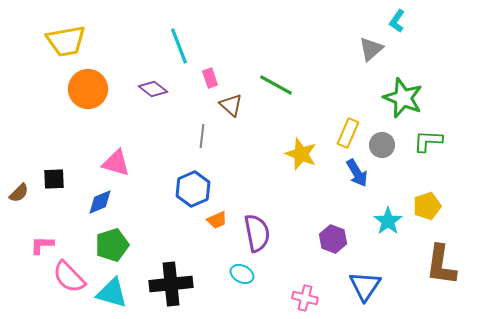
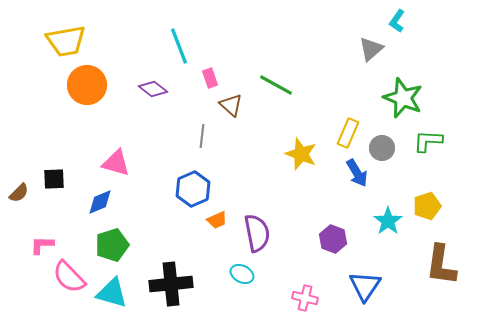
orange circle: moved 1 px left, 4 px up
gray circle: moved 3 px down
